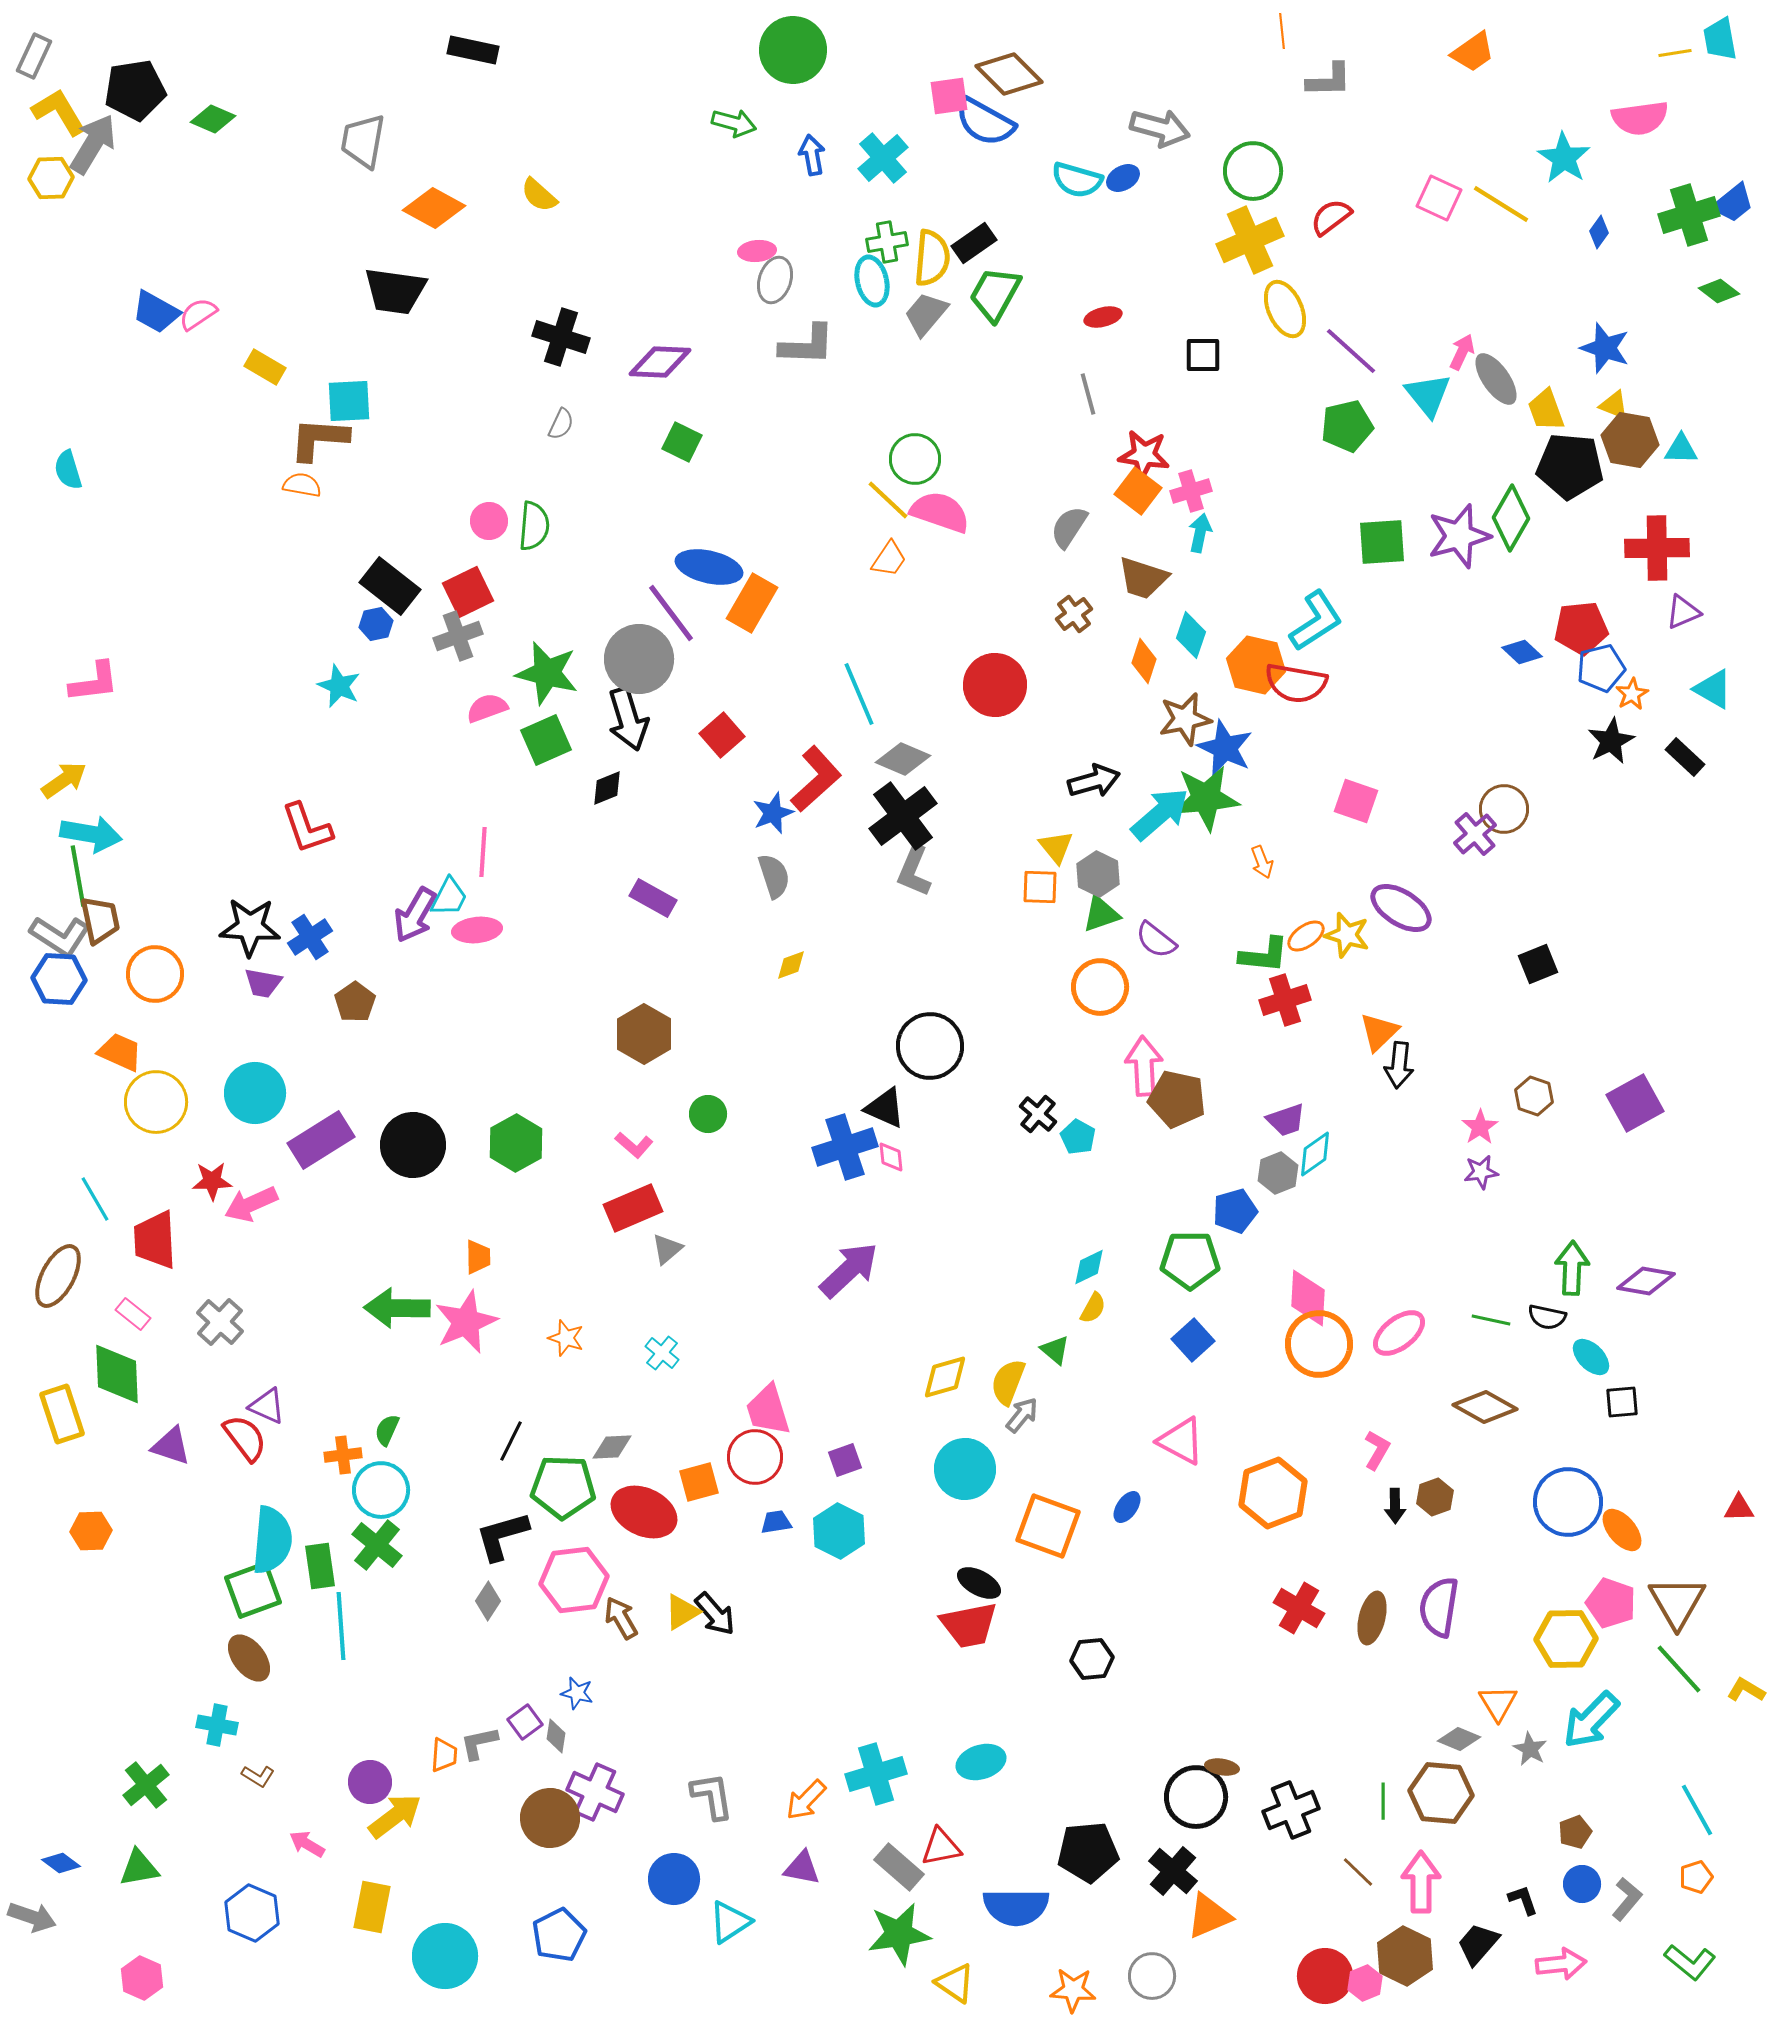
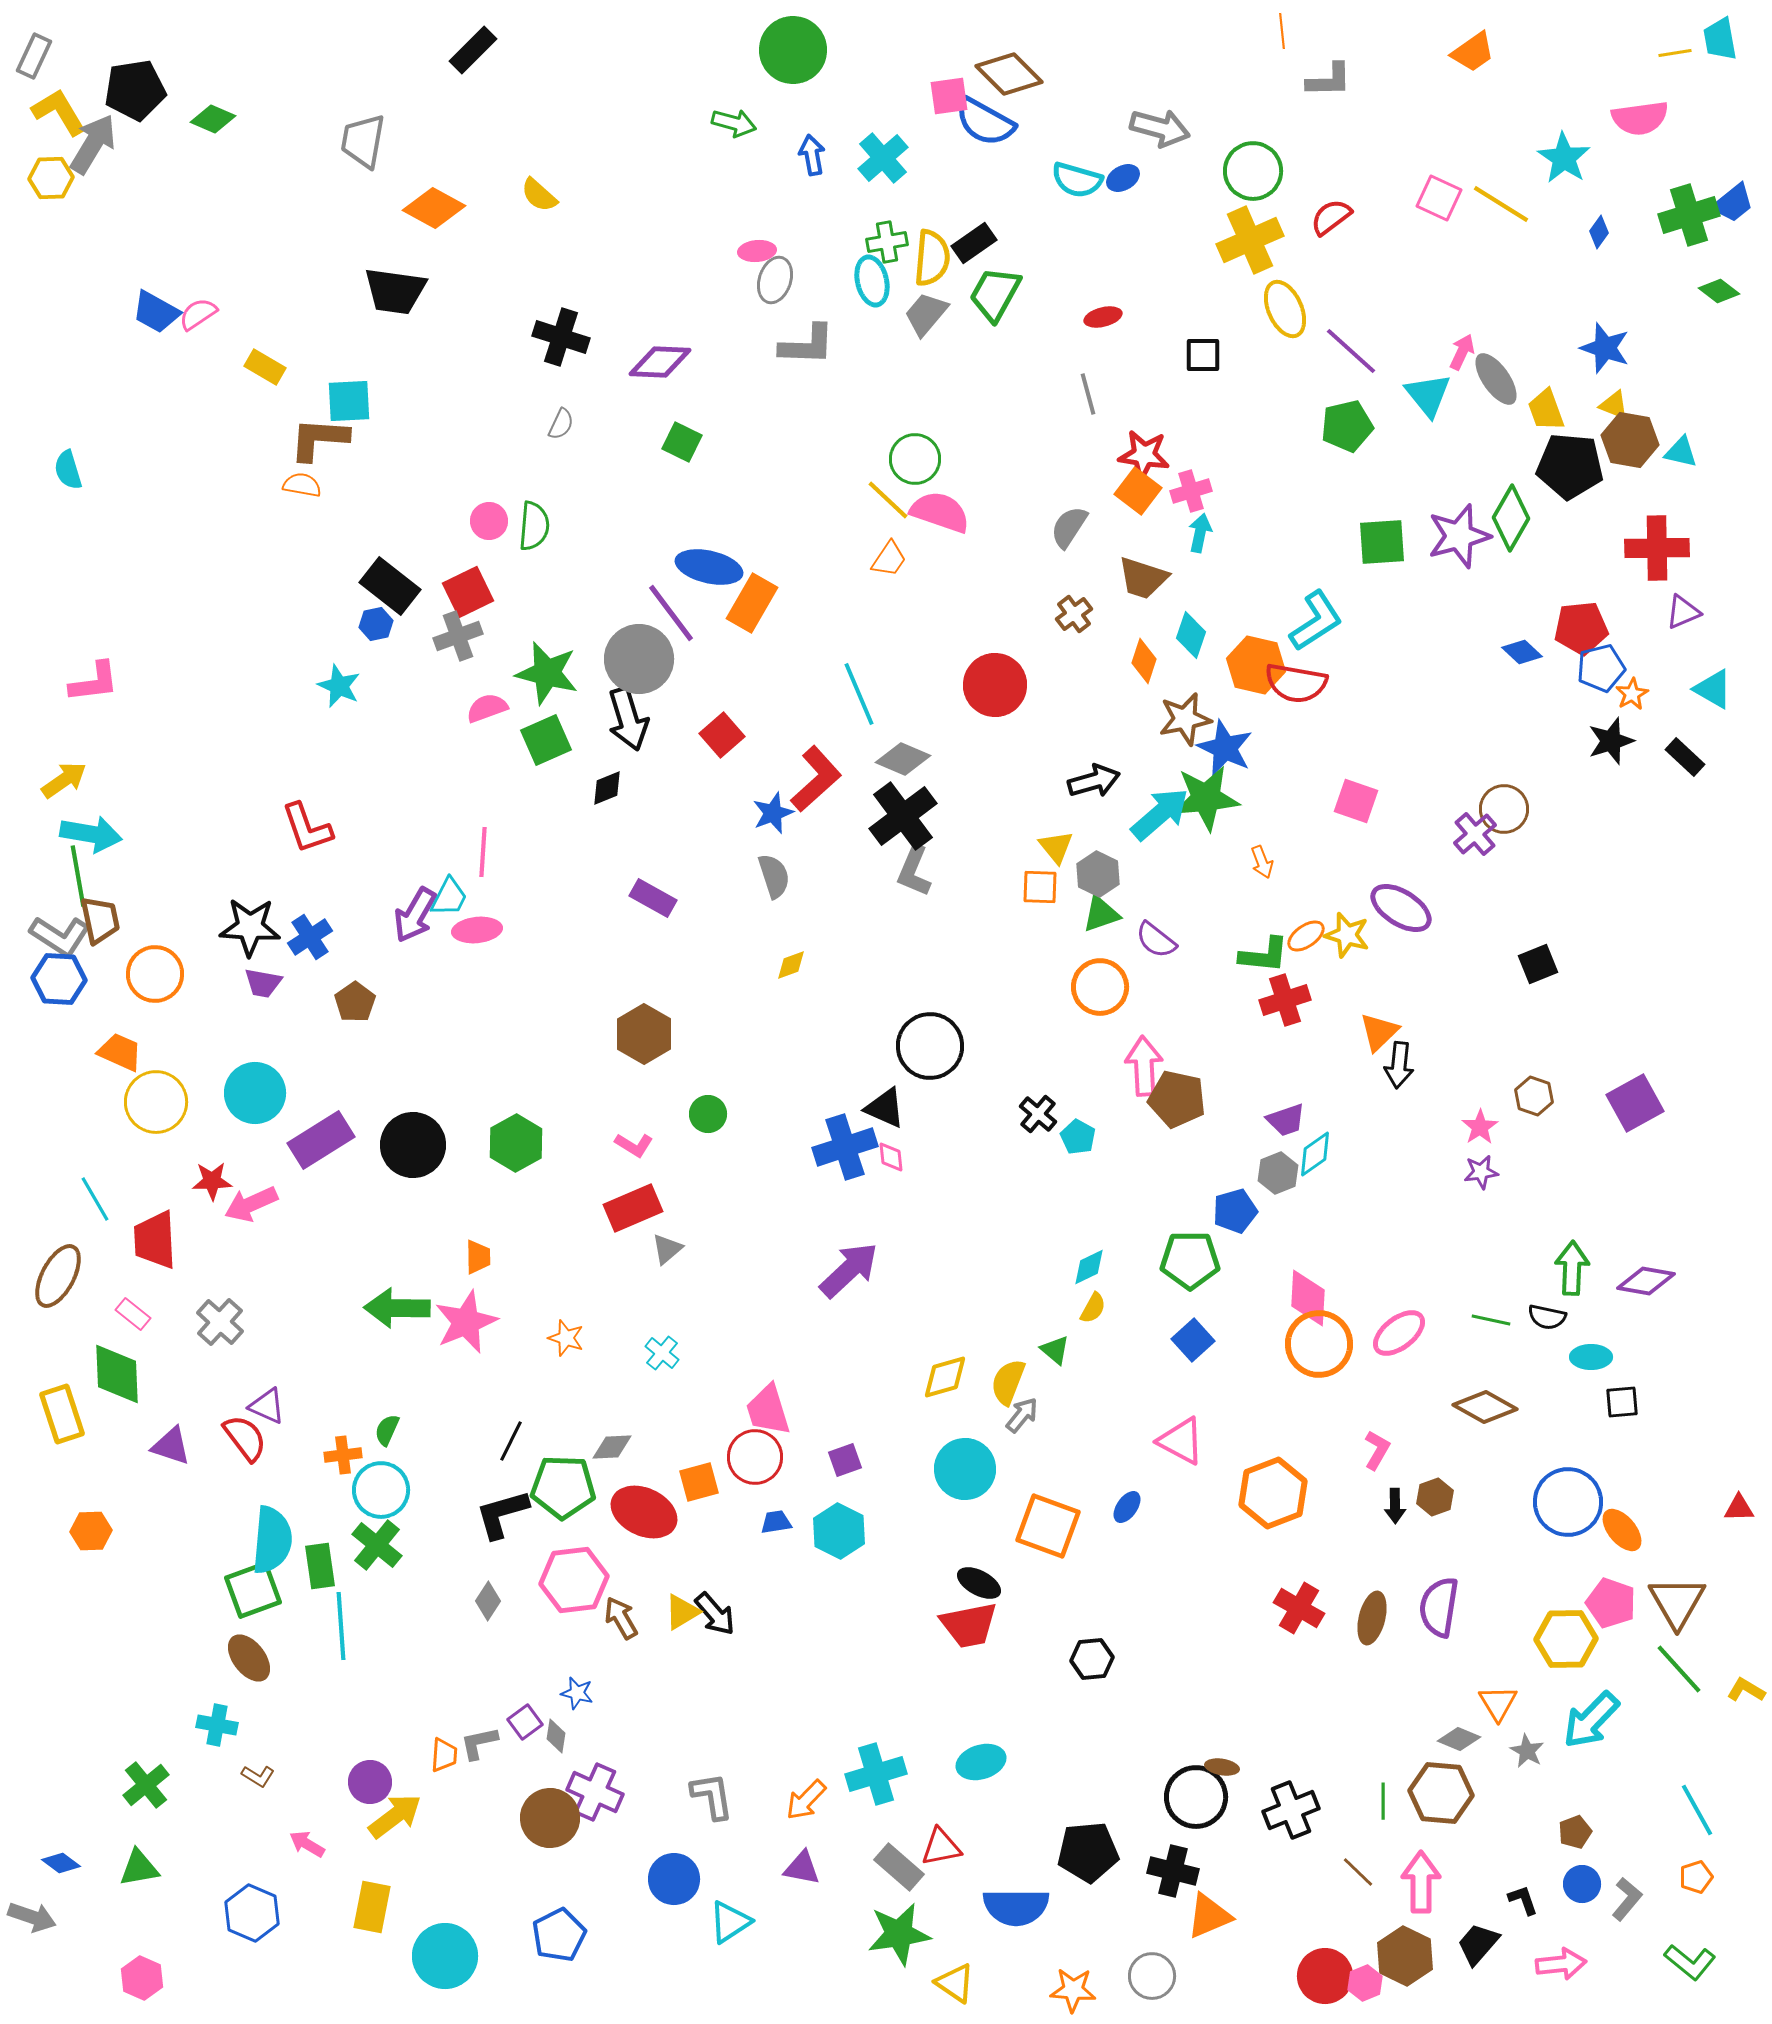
black rectangle at (473, 50): rotated 57 degrees counterclockwise
cyan triangle at (1681, 449): moved 3 px down; rotated 12 degrees clockwise
black star at (1611, 741): rotated 9 degrees clockwise
pink L-shape at (634, 1145): rotated 9 degrees counterclockwise
cyan ellipse at (1591, 1357): rotated 45 degrees counterclockwise
black L-shape at (502, 1536): moved 22 px up
gray star at (1530, 1749): moved 3 px left, 2 px down
black cross at (1173, 1871): rotated 27 degrees counterclockwise
